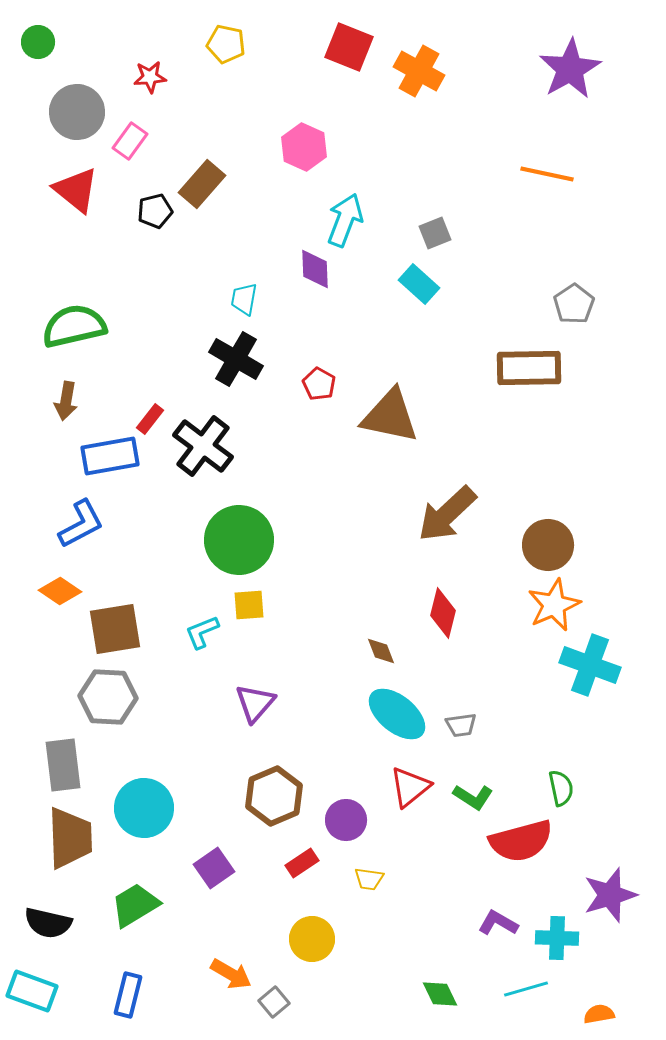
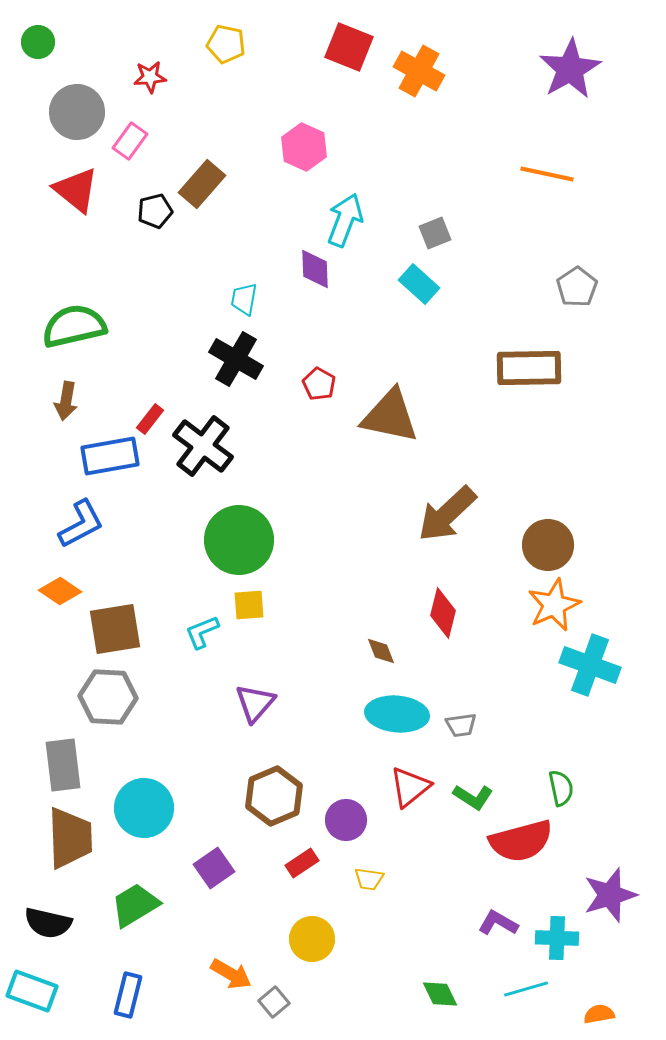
gray pentagon at (574, 304): moved 3 px right, 17 px up
cyan ellipse at (397, 714): rotated 34 degrees counterclockwise
